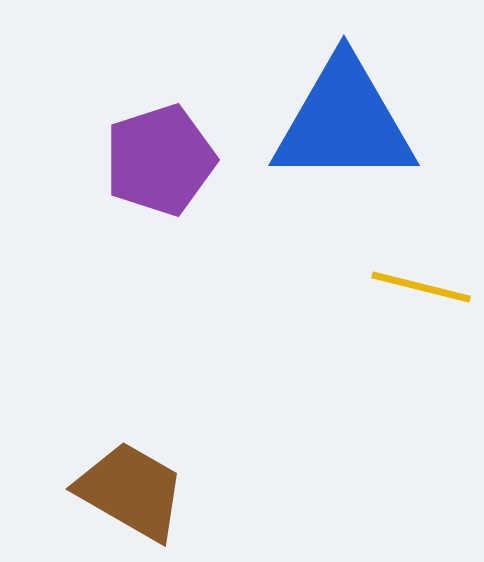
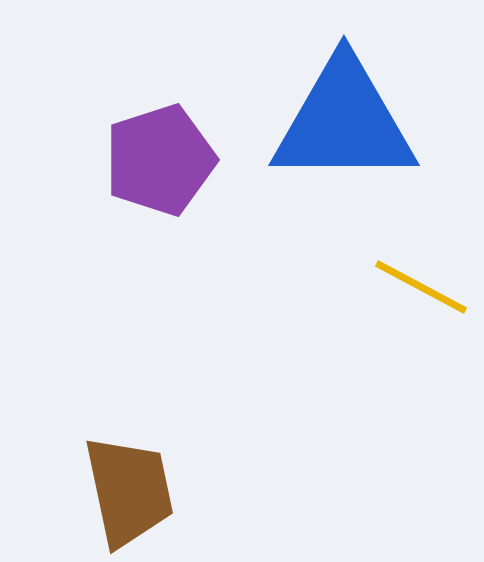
yellow line: rotated 14 degrees clockwise
brown trapezoid: moved 2 px left; rotated 48 degrees clockwise
